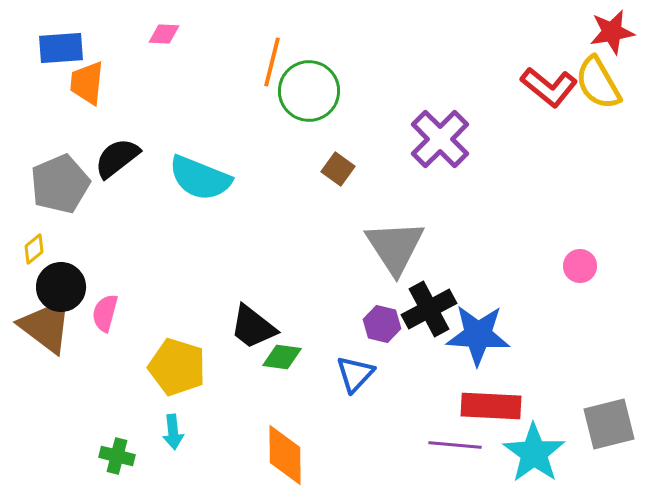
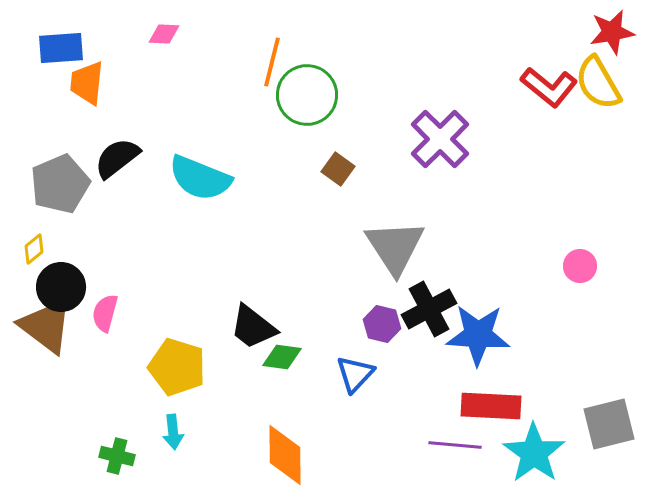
green circle: moved 2 px left, 4 px down
